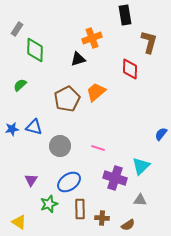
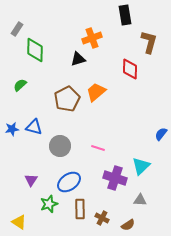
brown cross: rotated 24 degrees clockwise
